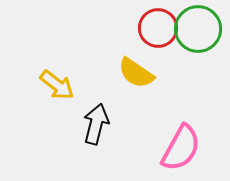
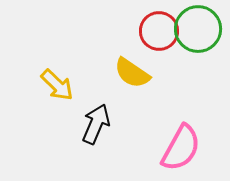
red circle: moved 1 px right, 3 px down
yellow semicircle: moved 4 px left
yellow arrow: rotated 6 degrees clockwise
black arrow: rotated 9 degrees clockwise
